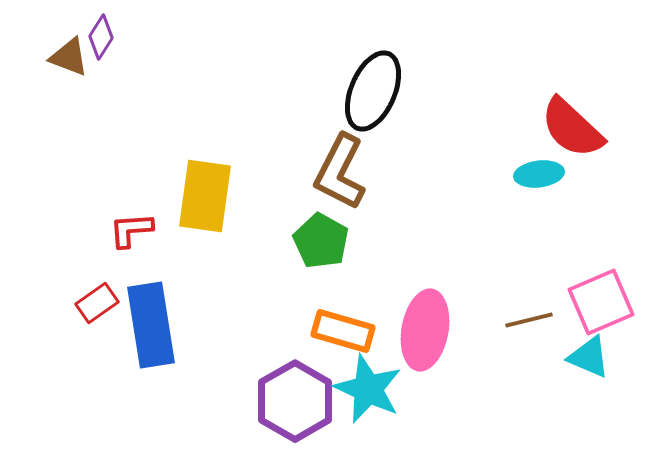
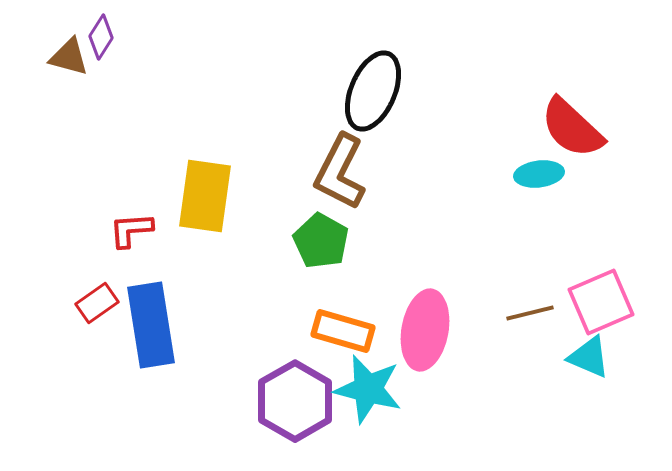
brown triangle: rotated 6 degrees counterclockwise
brown line: moved 1 px right, 7 px up
cyan star: rotated 10 degrees counterclockwise
